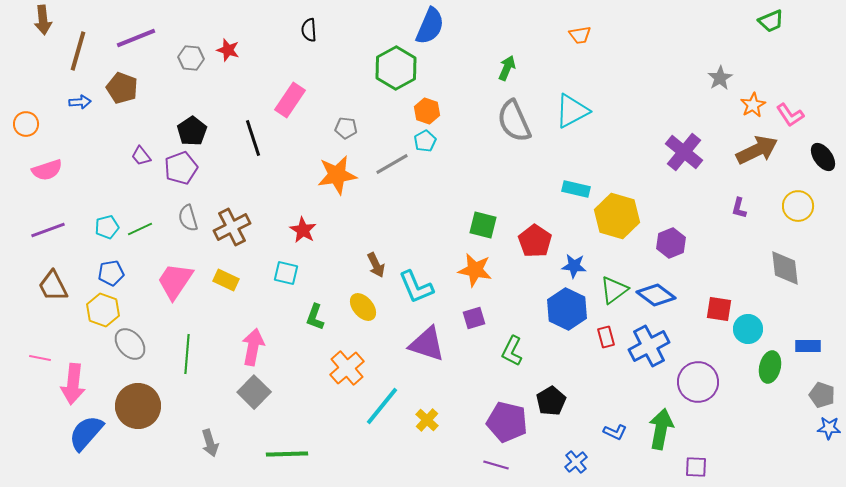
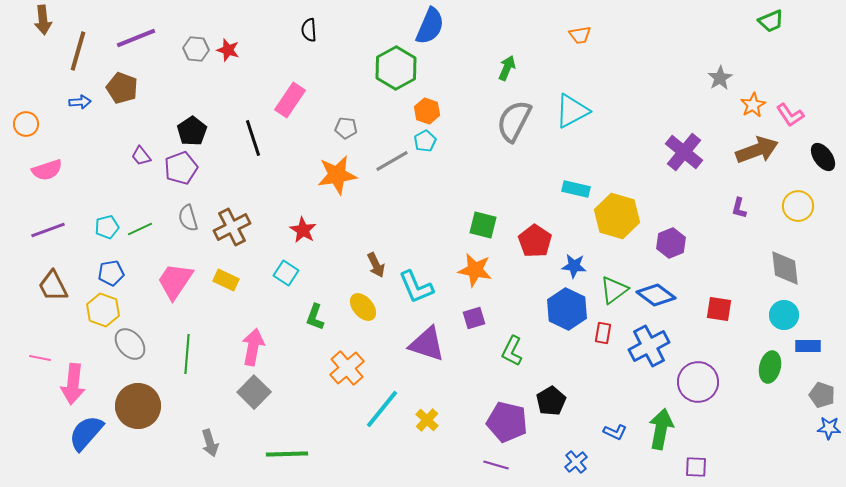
gray hexagon at (191, 58): moved 5 px right, 9 px up
gray semicircle at (514, 121): rotated 51 degrees clockwise
brown arrow at (757, 150): rotated 6 degrees clockwise
gray line at (392, 164): moved 3 px up
cyan square at (286, 273): rotated 20 degrees clockwise
cyan circle at (748, 329): moved 36 px right, 14 px up
red rectangle at (606, 337): moved 3 px left, 4 px up; rotated 25 degrees clockwise
cyan line at (382, 406): moved 3 px down
